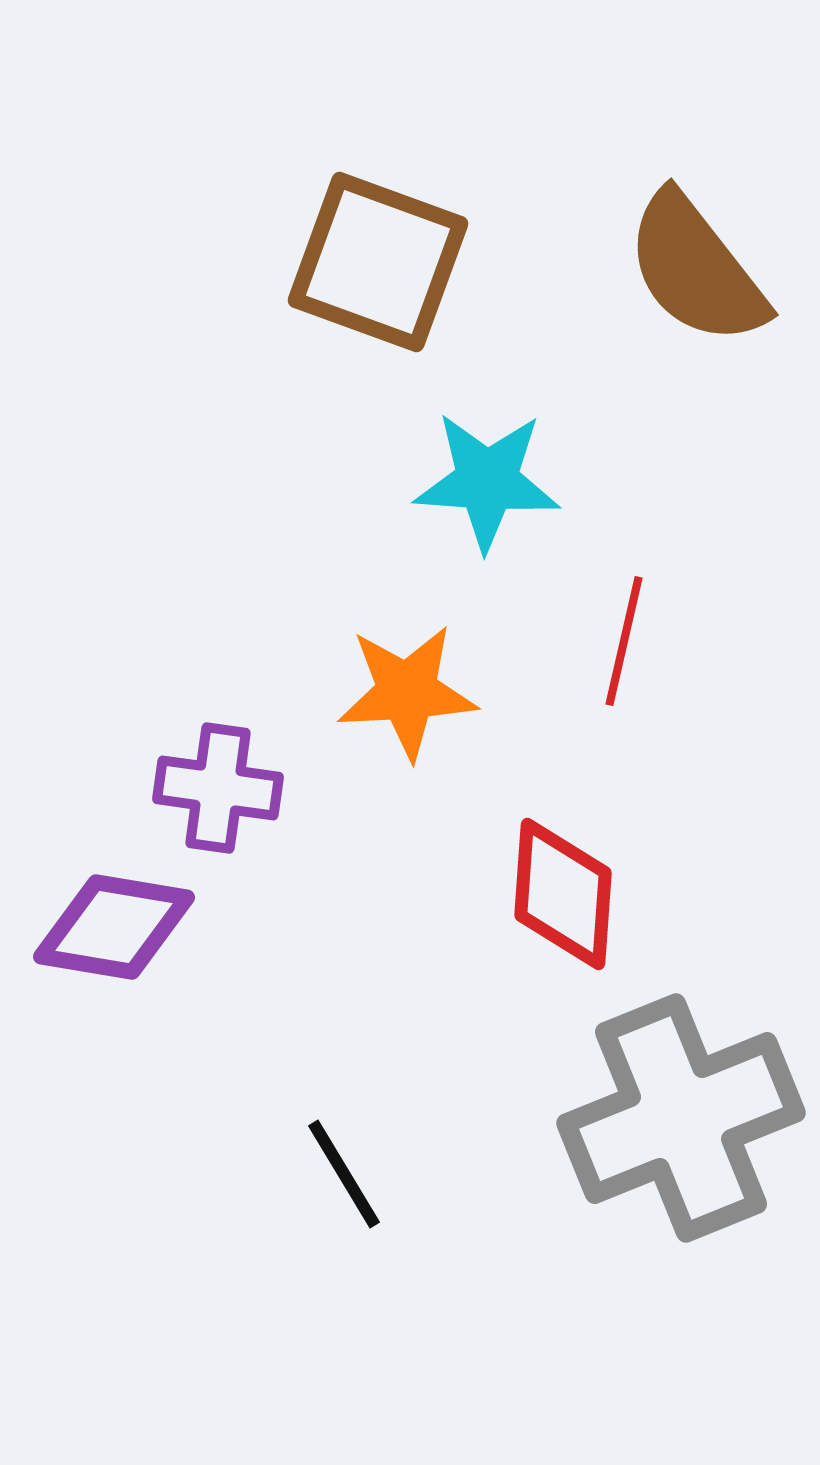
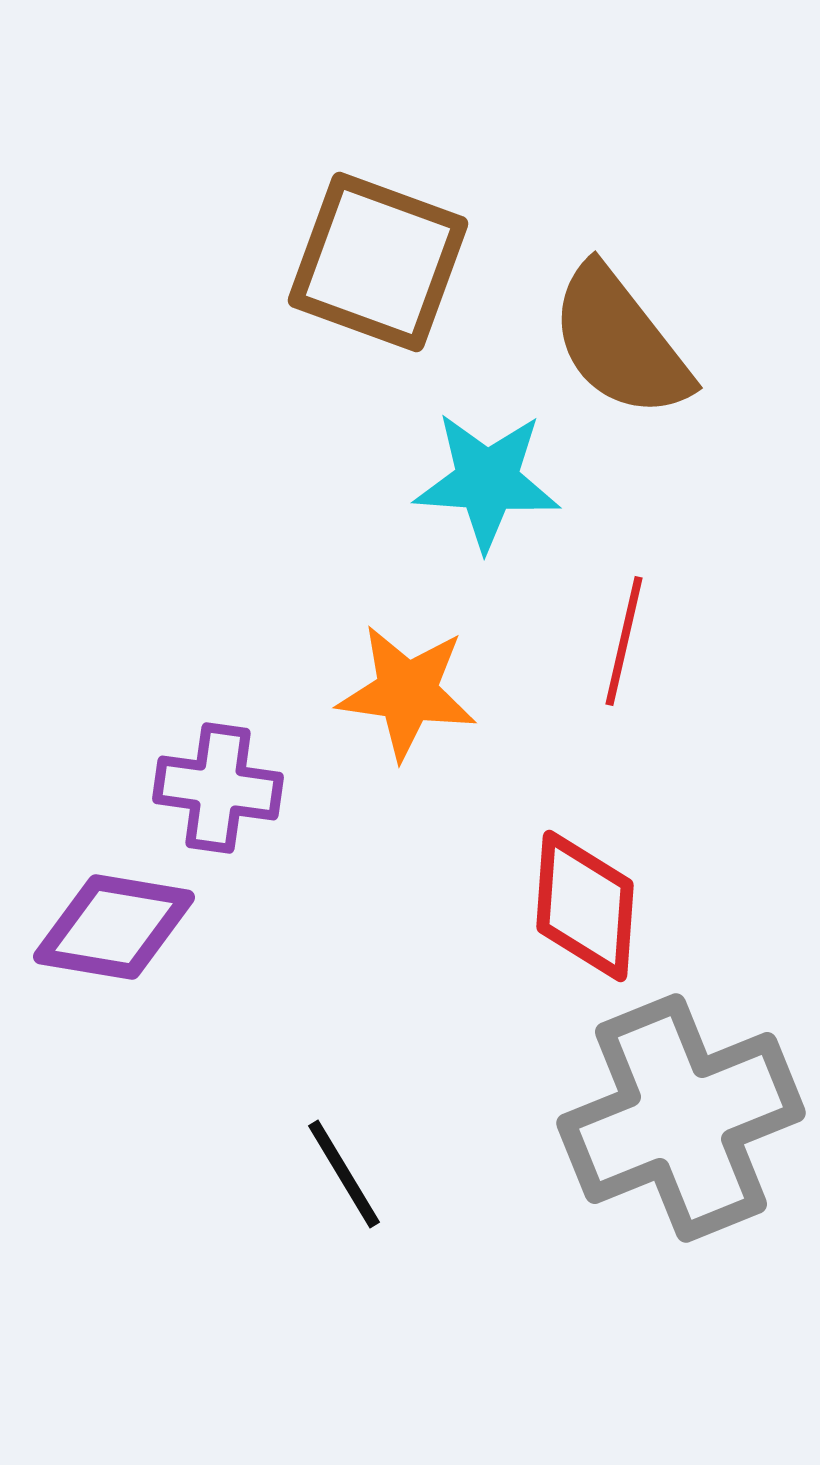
brown semicircle: moved 76 px left, 73 px down
orange star: rotated 11 degrees clockwise
red diamond: moved 22 px right, 12 px down
